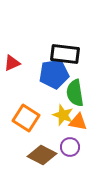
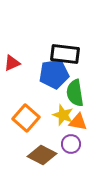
orange square: rotated 8 degrees clockwise
purple circle: moved 1 px right, 3 px up
